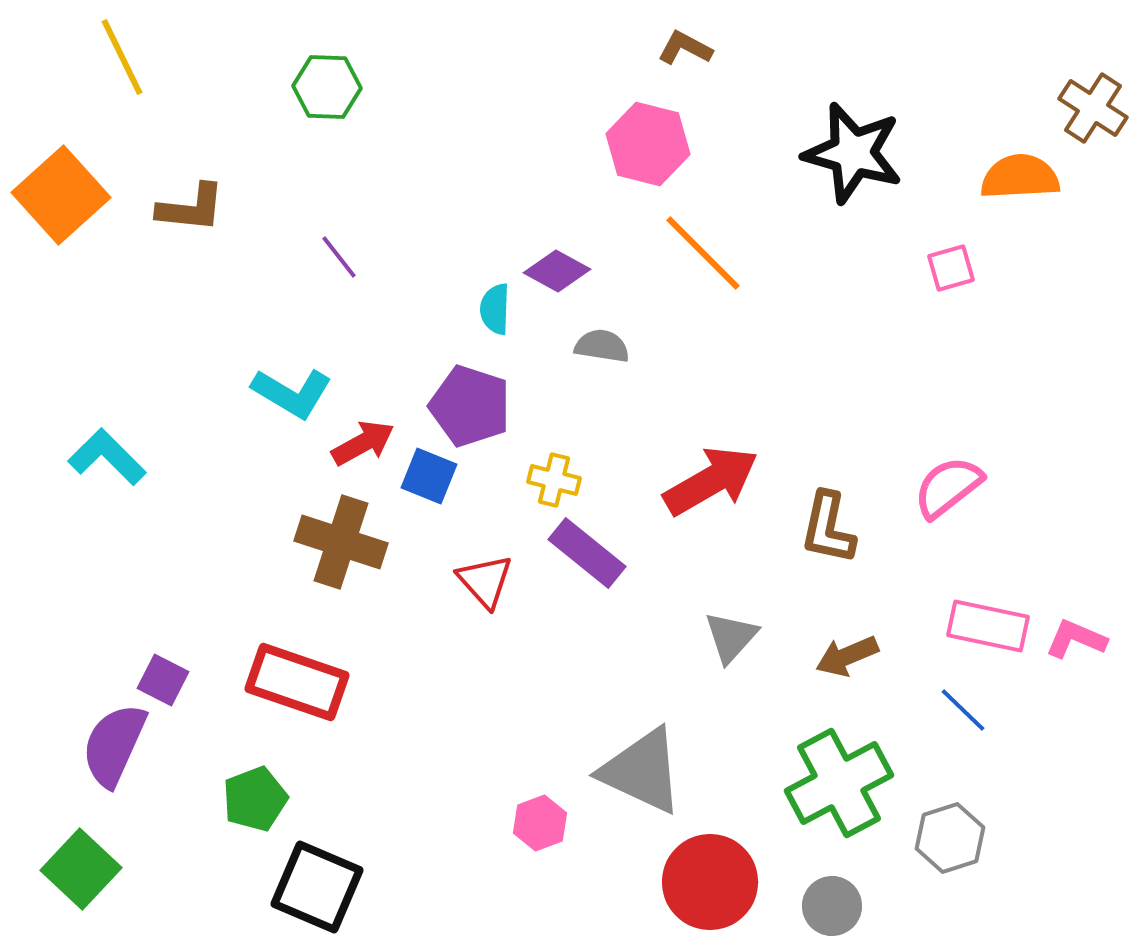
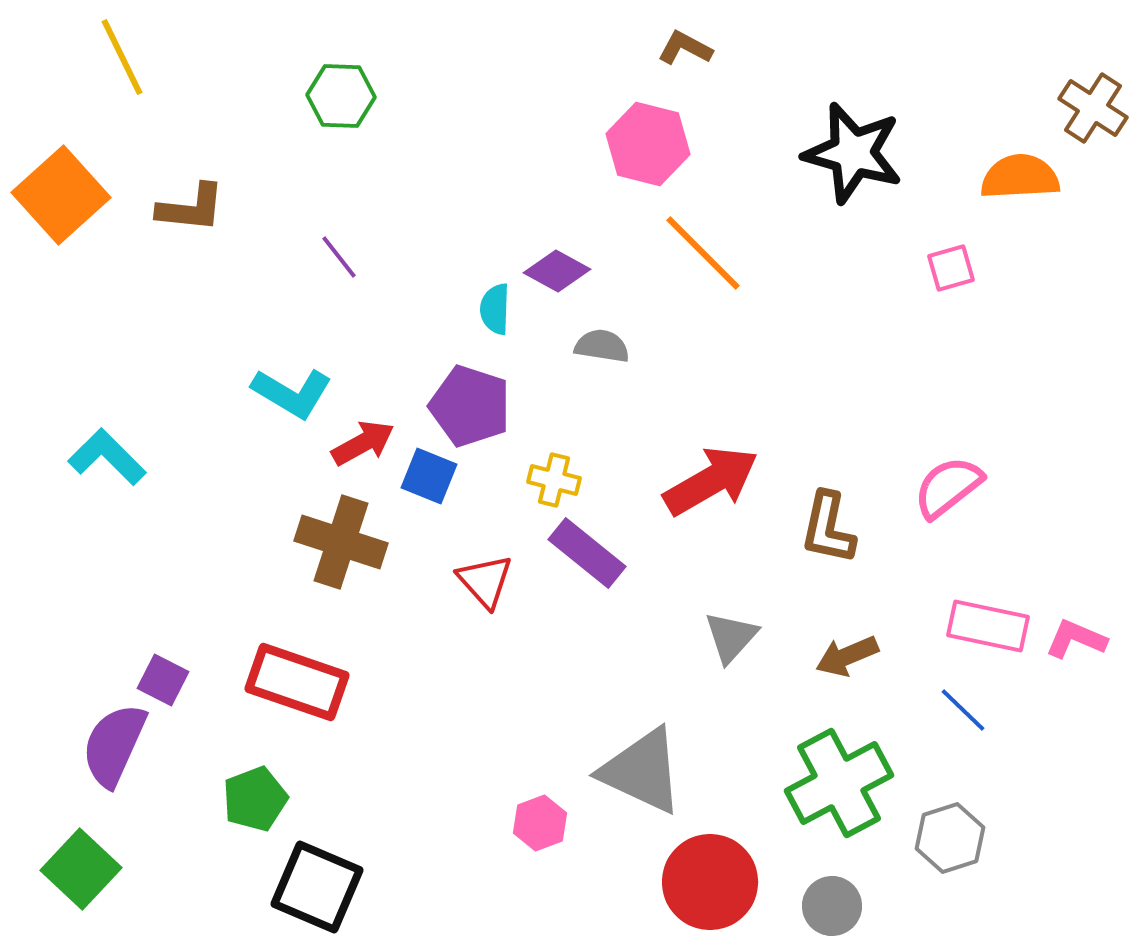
green hexagon at (327, 87): moved 14 px right, 9 px down
